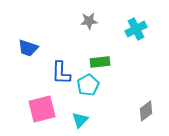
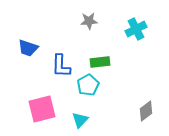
blue L-shape: moved 7 px up
